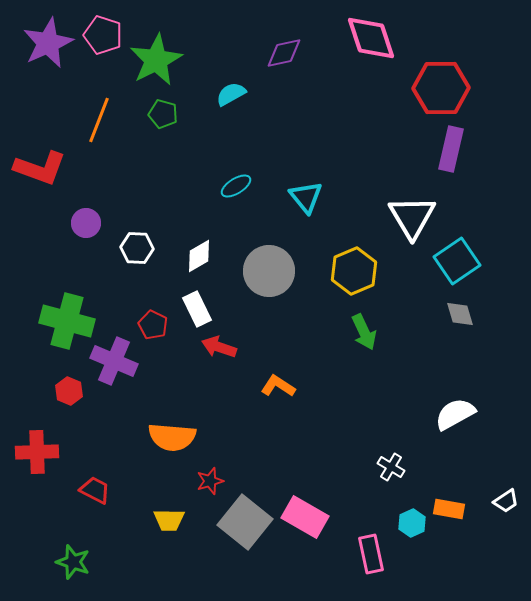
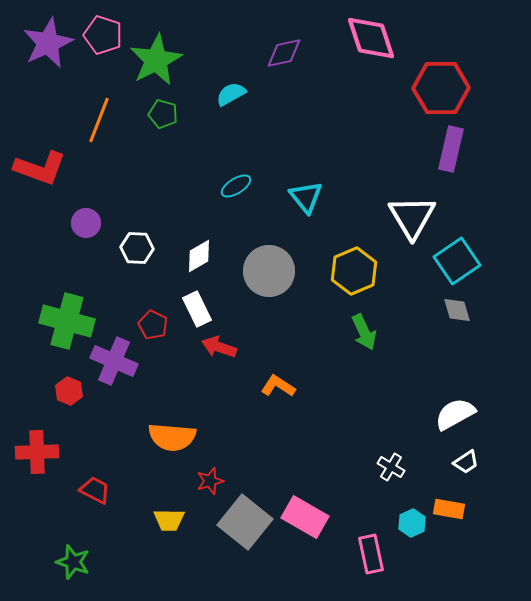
gray diamond at (460, 314): moved 3 px left, 4 px up
white trapezoid at (506, 501): moved 40 px left, 39 px up
